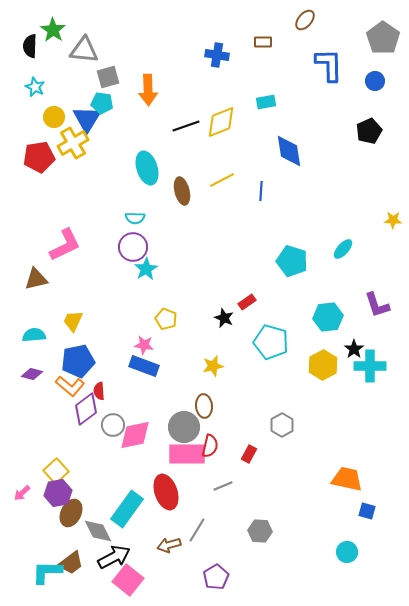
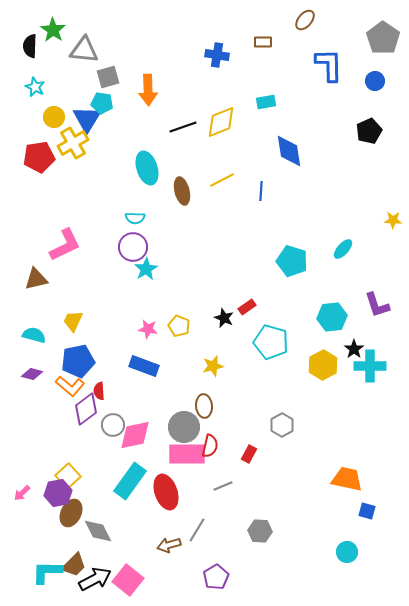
black line at (186, 126): moved 3 px left, 1 px down
red rectangle at (247, 302): moved 5 px down
cyan hexagon at (328, 317): moved 4 px right
yellow pentagon at (166, 319): moved 13 px right, 7 px down
cyan semicircle at (34, 335): rotated 20 degrees clockwise
pink star at (144, 345): moved 4 px right, 16 px up
yellow square at (56, 471): moved 12 px right, 5 px down
cyan rectangle at (127, 509): moved 3 px right, 28 px up
black arrow at (114, 557): moved 19 px left, 22 px down
brown trapezoid at (71, 563): moved 3 px right, 2 px down; rotated 8 degrees counterclockwise
